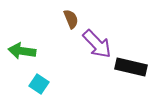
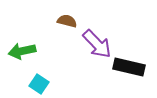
brown semicircle: moved 4 px left, 2 px down; rotated 54 degrees counterclockwise
green arrow: rotated 20 degrees counterclockwise
black rectangle: moved 2 px left
